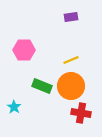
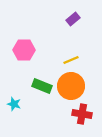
purple rectangle: moved 2 px right, 2 px down; rotated 32 degrees counterclockwise
cyan star: moved 3 px up; rotated 16 degrees counterclockwise
red cross: moved 1 px right, 1 px down
